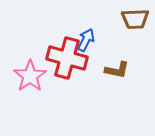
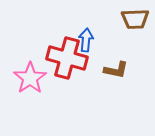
blue arrow: rotated 20 degrees counterclockwise
brown L-shape: moved 1 px left
pink star: moved 2 px down
